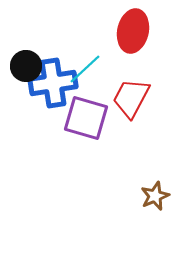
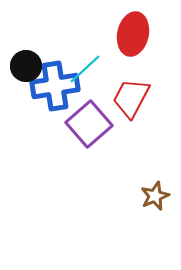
red ellipse: moved 3 px down
blue cross: moved 2 px right, 3 px down
purple square: moved 3 px right, 6 px down; rotated 33 degrees clockwise
